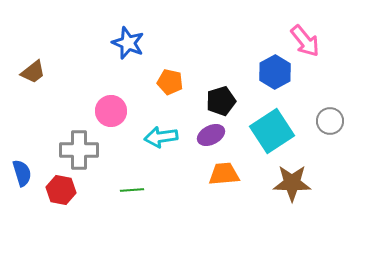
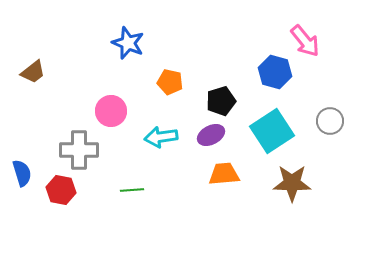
blue hexagon: rotated 16 degrees counterclockwise
